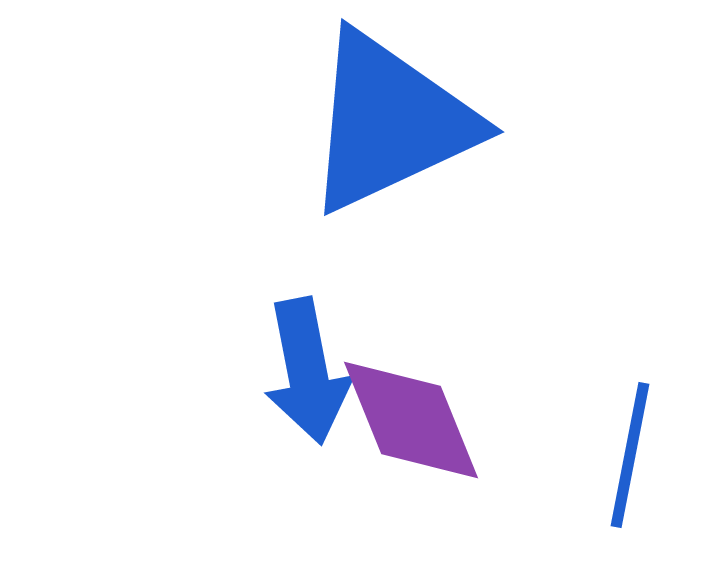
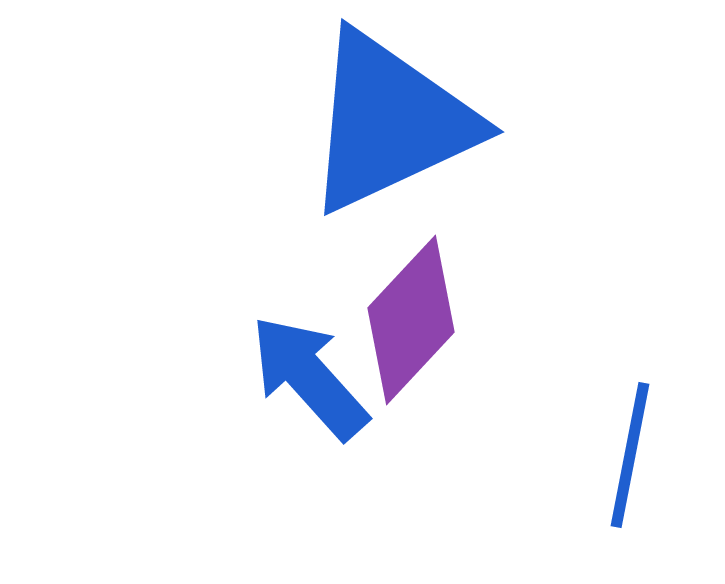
blue arrow: moved 2 px right, 6 px down; rotated 149 degrees clockwise
purple diamond: moved 100 px up; rotated 65 degrees clockwise
